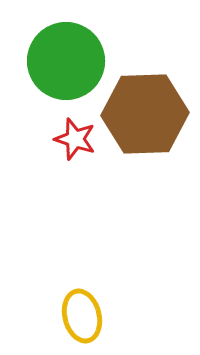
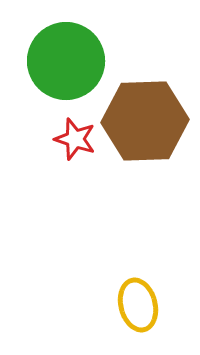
brown hexagon: moved 7 px down
yellow ellipse: moved 56 px right, 11 px up
